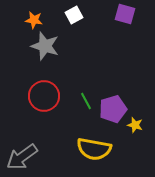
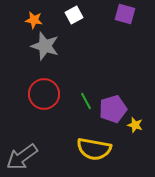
red circle: moved 2 px up
